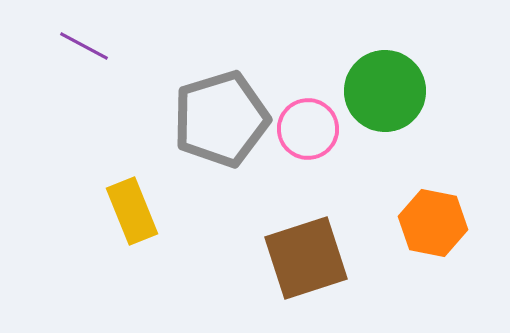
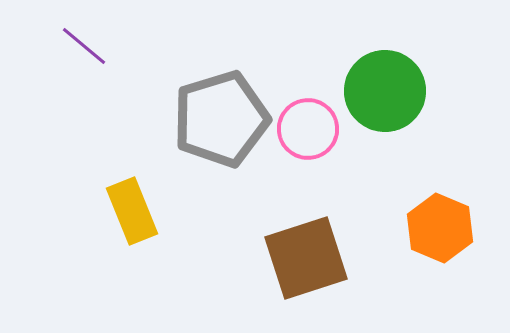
purple line: rotated 12 degrees clockwise
orange hexagon: moved 7 px right, 5 px down; rotated 12 degrees clockwise
